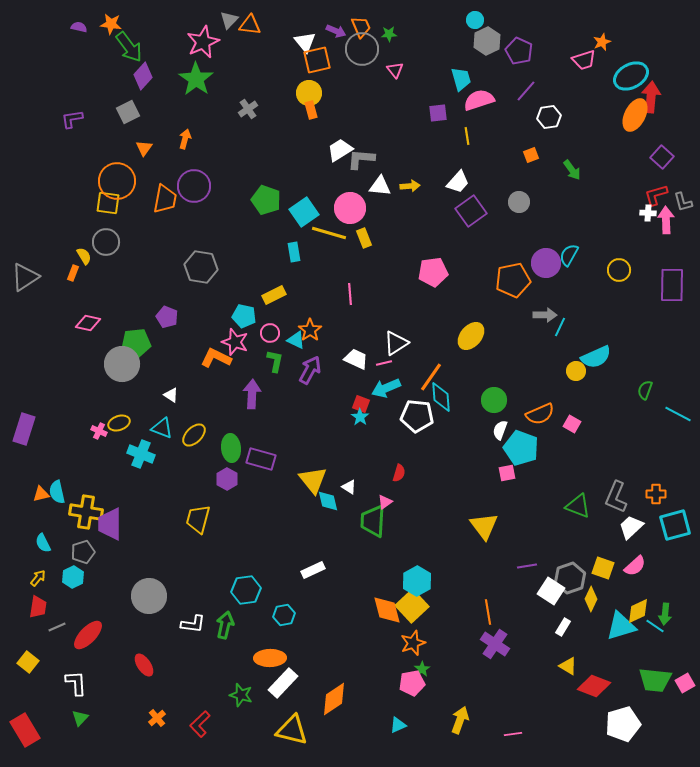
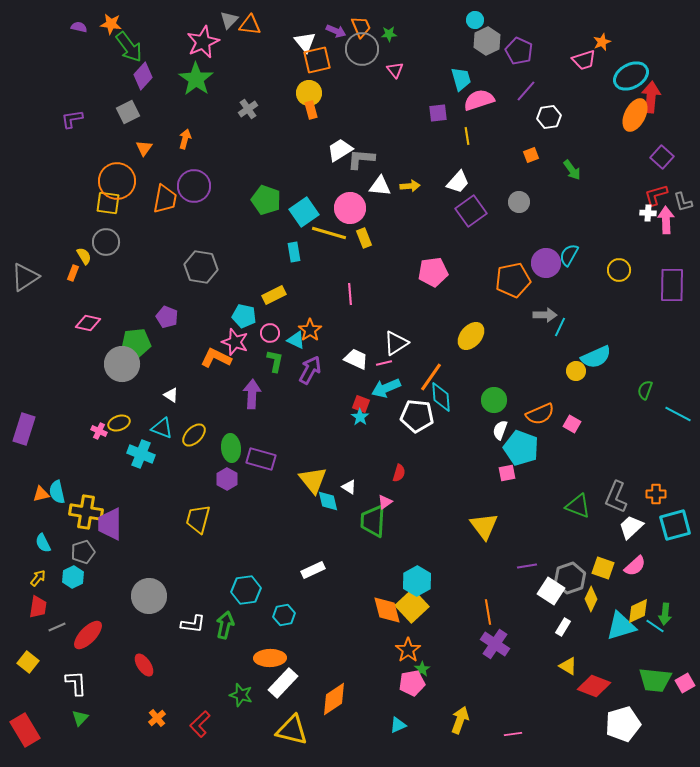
orange star at (413, 643): moved 5 px left, 7 px down; rotated 15 degrees counterclockwise
